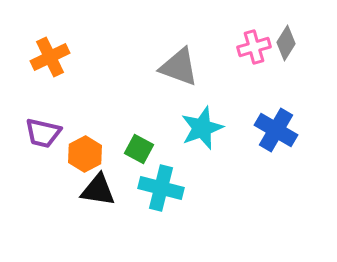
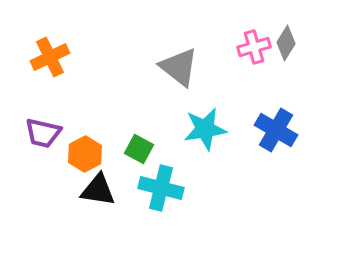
gray triangle: rotated 18 degrees clockwise
cyan star: moved 3 px right, 1 px down; rotated 12 degrees clockwise
